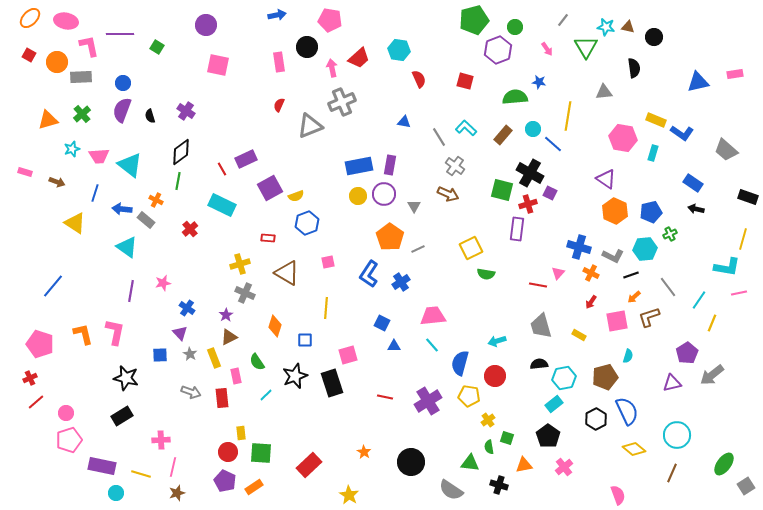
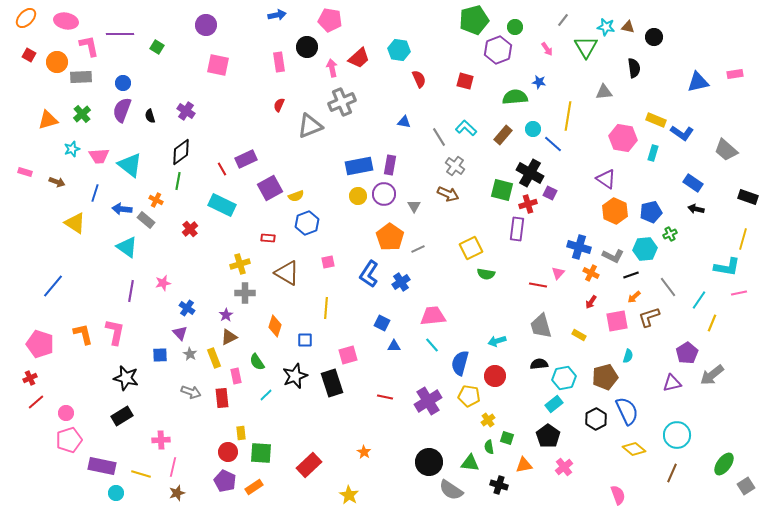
orange ellipse at (30, 18): moved 4 px left
gray cross at (245, 293): rotated 24 degrees counterclockwise
black circle at (411, 462): moved 18 px right
